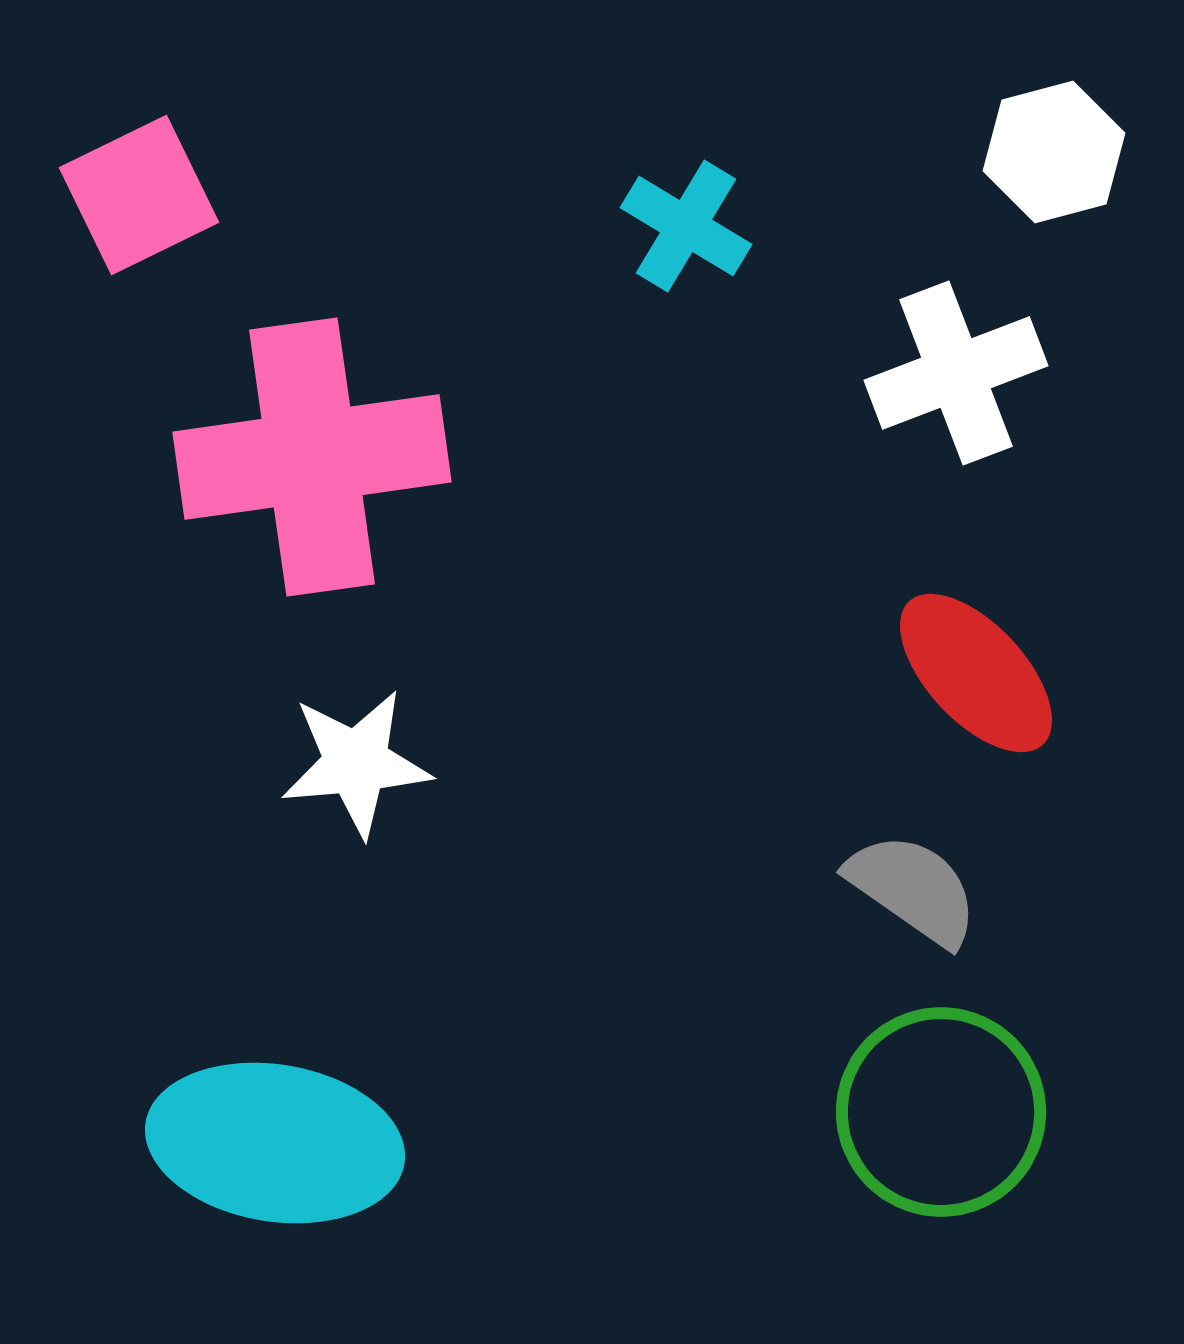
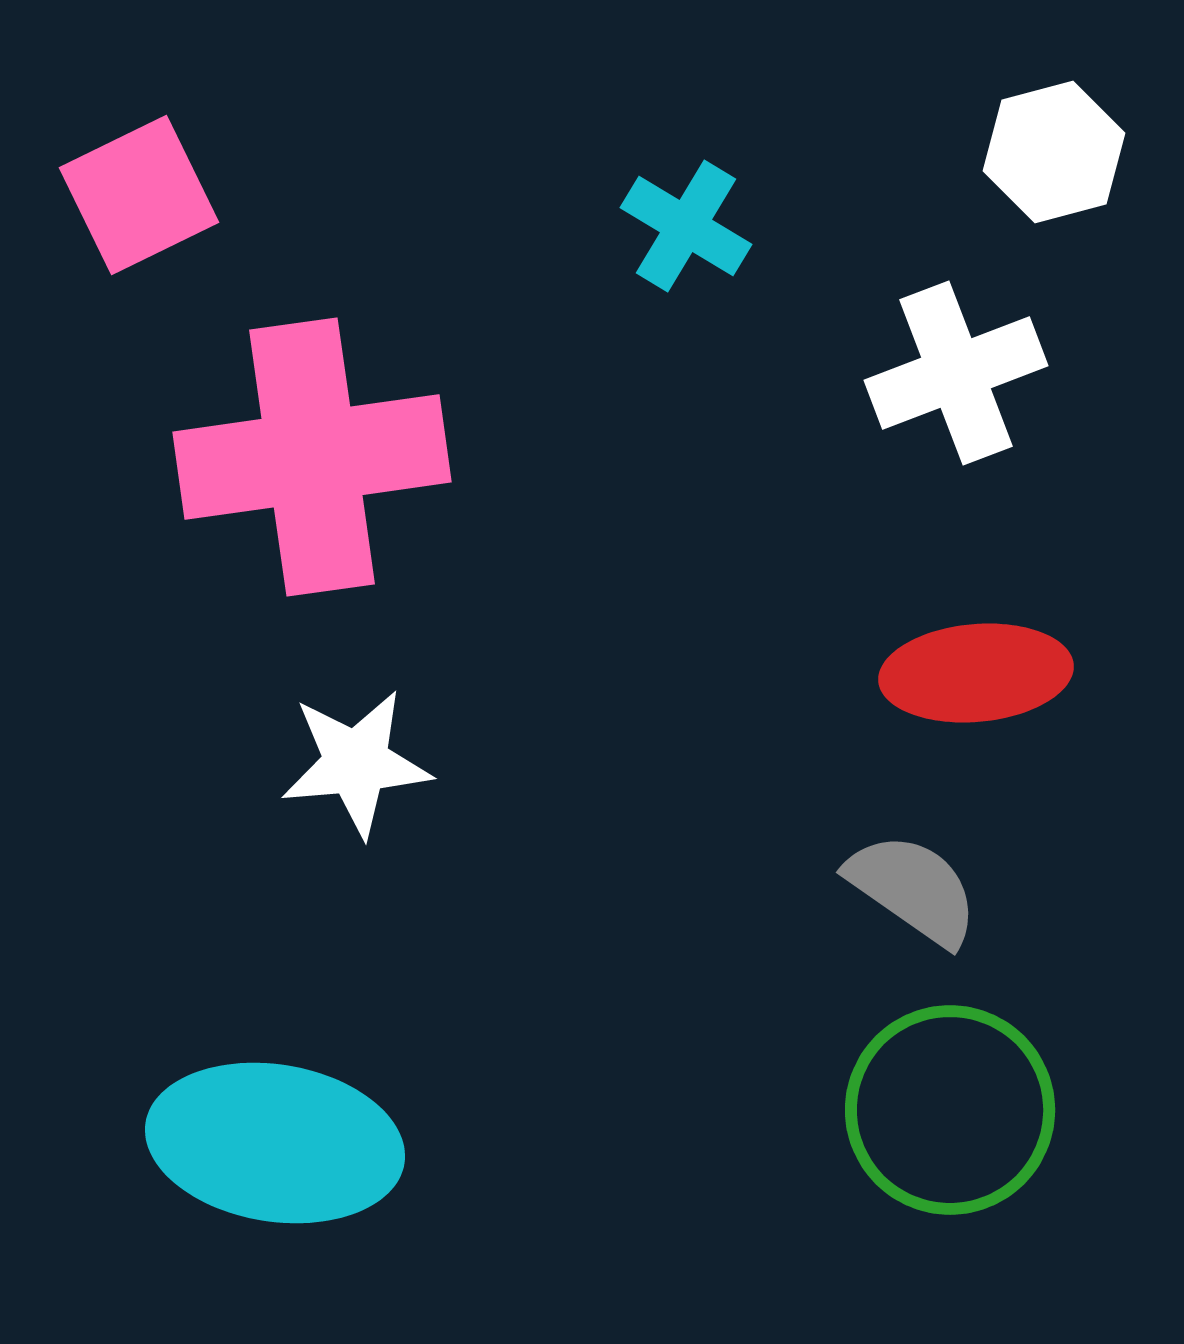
red ellipse: rotated 52 degrees counterclockwise
green circle: moved 9 px right, 2 px up
